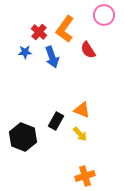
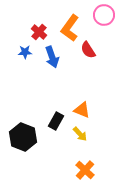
orange L-shape: moved 5 px right, 1 px up
orange cross: moved 6 px up; rotated 30 degrees counterclockwise
